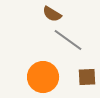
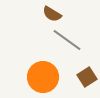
gray line: moved 1 px left
brown square: rotated 30 degrees counterclockwise
